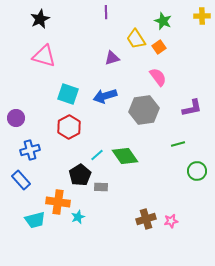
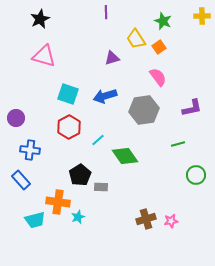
blue cross: rotated 24 degrees clockwise
cyan line: moved 1 px right, 15 px up
green circle: moved 1 px left, 4 px down
